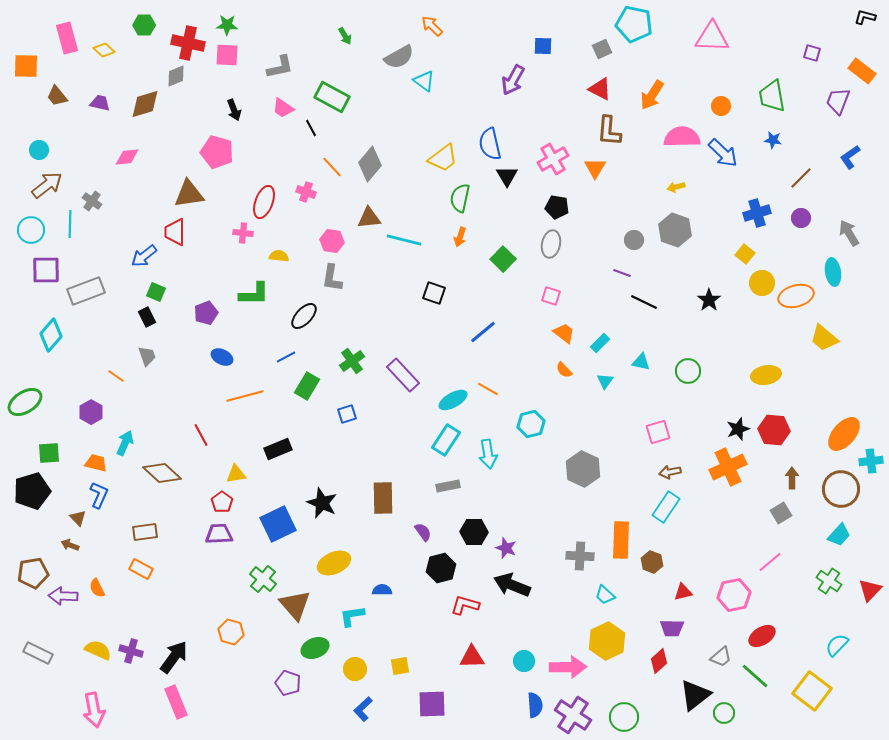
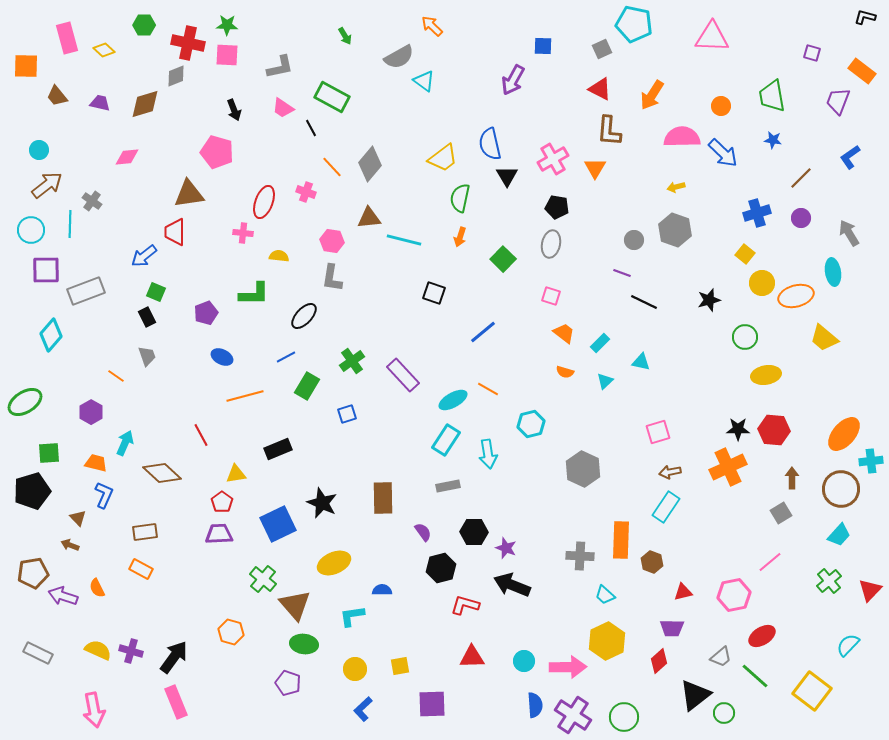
black star at (709, 300): rotated 20 degrees clockwise
orange semicircle at (564, 370): moved 1 px right, 2 px down; rotated 30 degrees counterclockwise
green circle at (688, 371): moved 57 px right, 34 px up
cyan triangle at (605, 381): rotated 12 degrees clockwise
black star at (738, 429): rotated 20 degrees clockwise
blue L-shape at (99, 495): moved 5 px right
green cross at (829, 581): rotated 15 degrees clockwise
purple arrow at (63, 596): rotated 16 degrees clockwise
cyan semicircle at (837, 645): moved 11 px right
green ellipse at (315, 648): moved 11 px left, 4 px up; rotated 28 degrees clockwise
